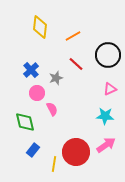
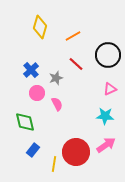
yellow diamond: rotated 10 degrees clockwise
pink semicircle: moved 5 px right, 5 px up
